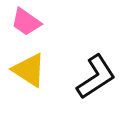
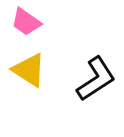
black L-shape: moved 2 px down
